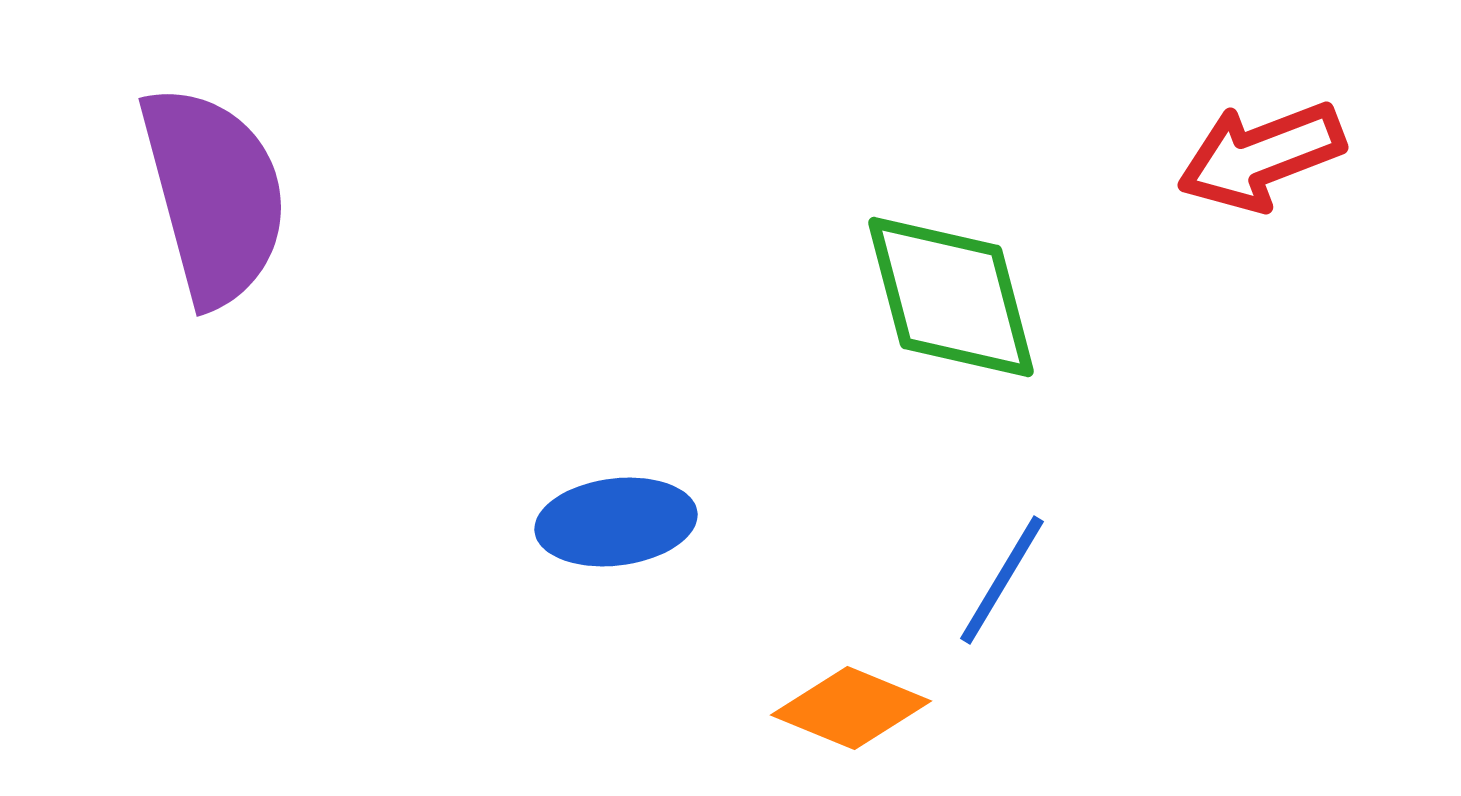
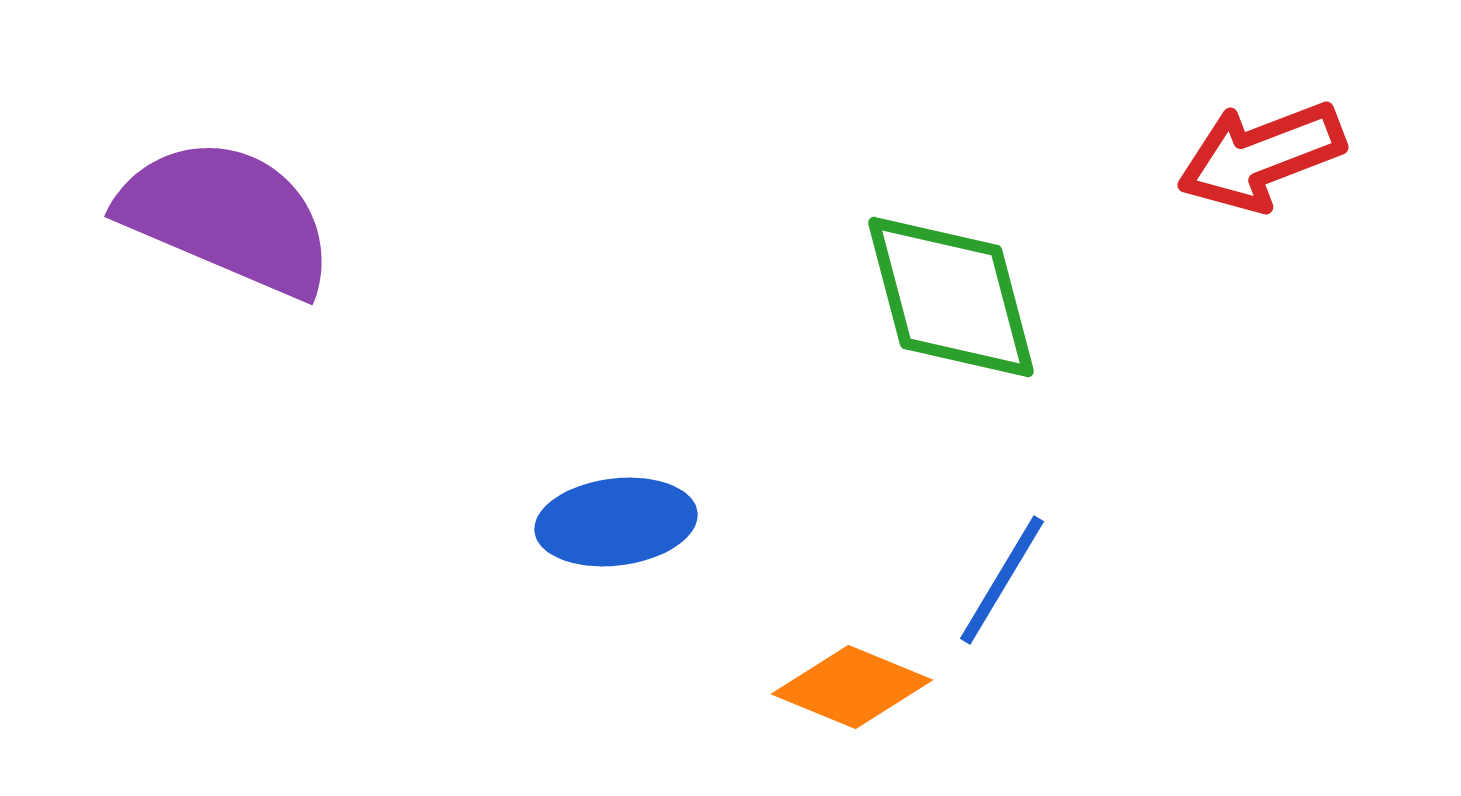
purple semicircle: moved 13 px right, 22 px down; rotated 52 degrees counterclockwise
orange diamond: moved 1 px right, 21 px up
